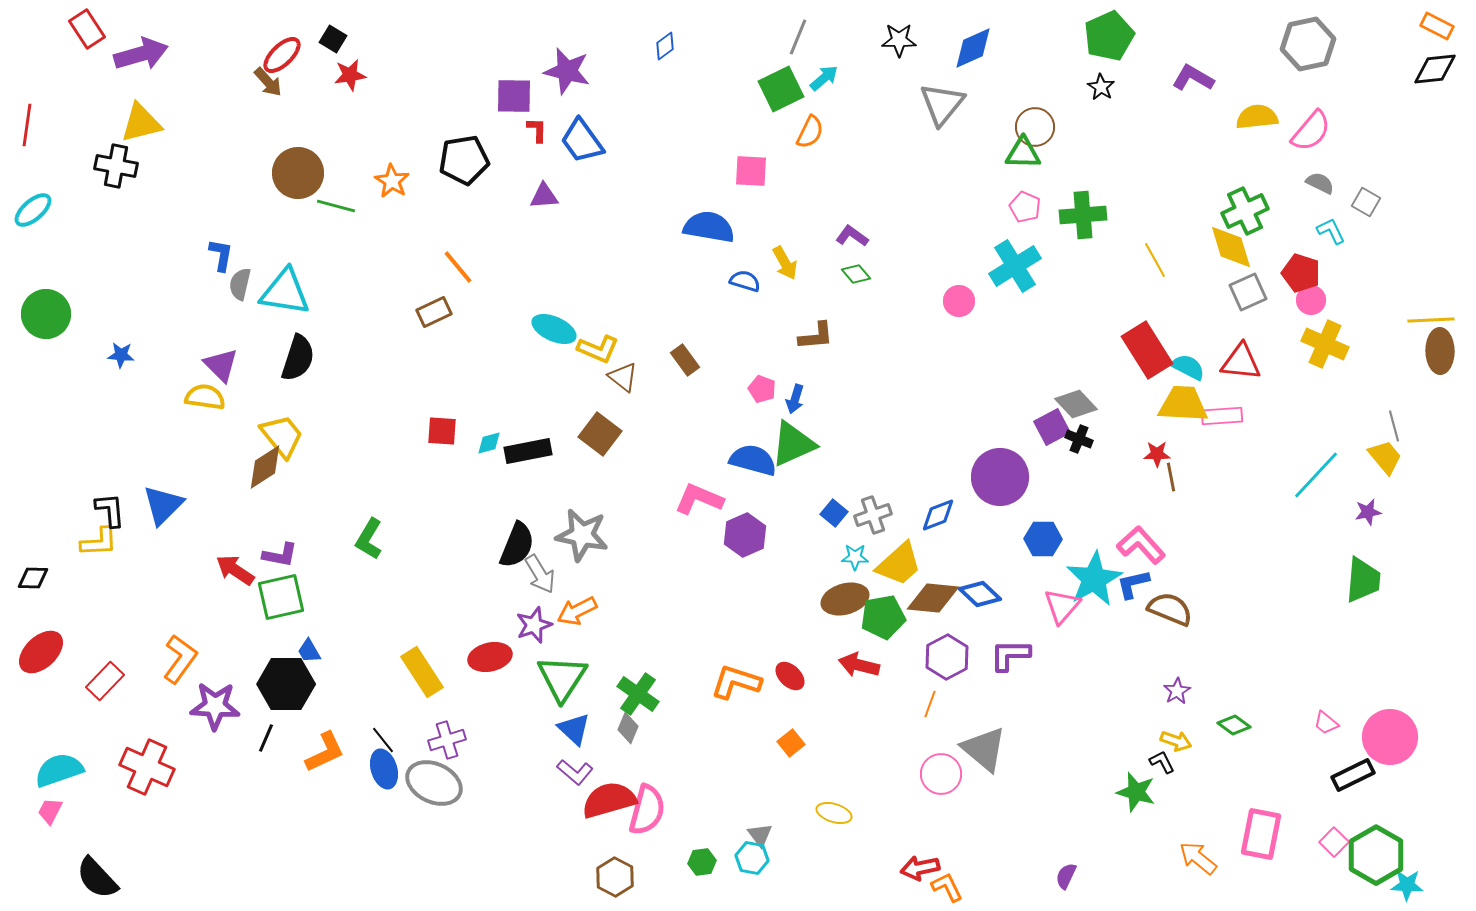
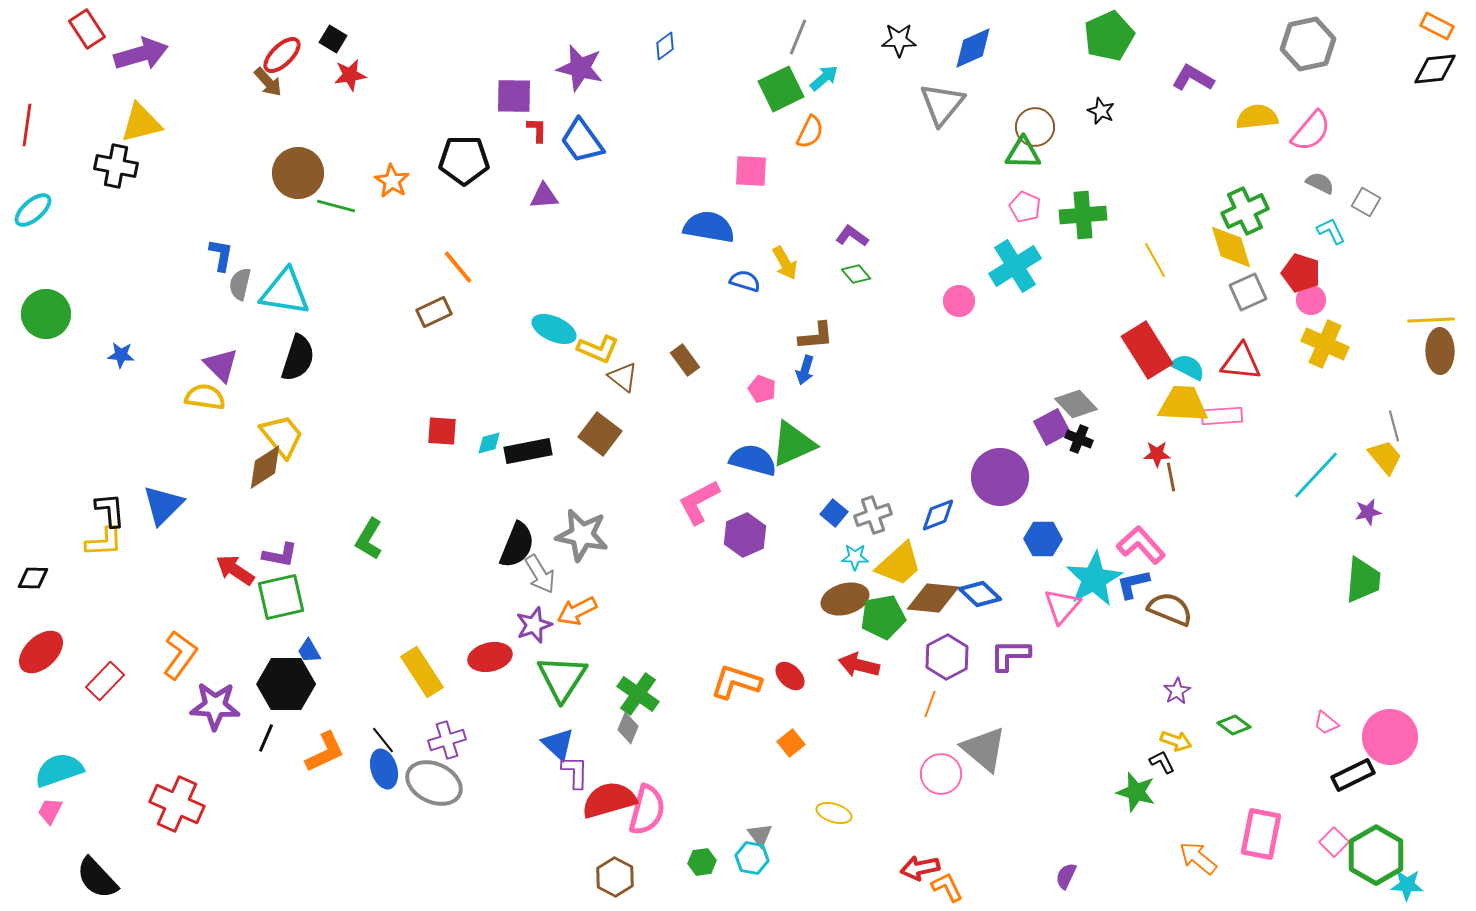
purple star at (567, 71): moved 13 px right, 3 px up
black star at (1101, 87): moved 24 px down; rotated 8 degrees counterclockwise
black pentagon at (464, 160): rotated 9 degrees clockwise
blue arrow at (795, 399): moved 10 px right, 29 px up
pink L-shape at (699, 499): moved 3 px down; rotated 51 degrees counterclockwise
yellow L-shape at (99, 542): moved 5 px right
orange L-shape at (180, 659): moved 4 px up
blue triangle at (574, 729): moved 16 px left, 15 px down
red cross at (147, 767): moved 30 px right, 37 px down
purple L-shape at (575, 772): rotated 129 degrees counterclockwise
